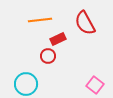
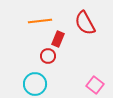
orange line: moved 1 px down
red rectangle: rotated 42 degrees counterclockwise
cyan circle: moved 9 px right
